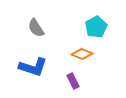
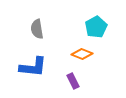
gray semicircle: moved 1 px right, 1 px down; rotated 24 degrees clockwise
blue L-shape: rotated 12 degrees counterclockwise
